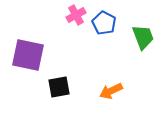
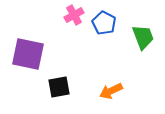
pink cross: moved 2 px left
purple square: moved 1 px up
